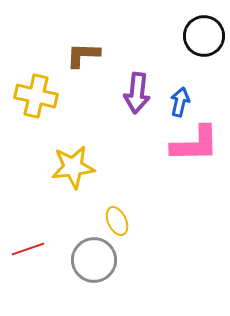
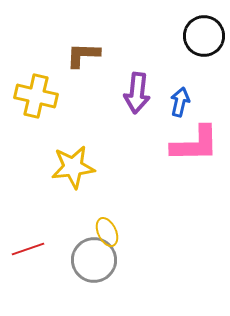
yellow ellipse: moved 10 px left, 11 px down
